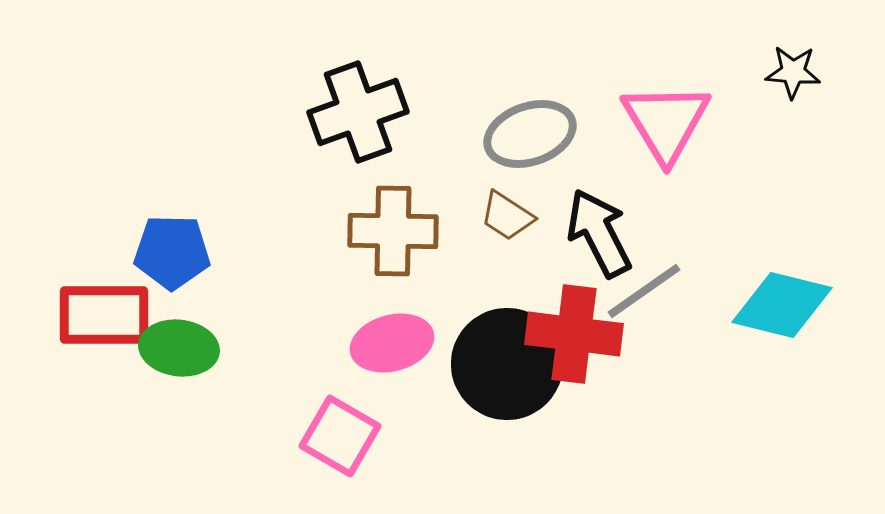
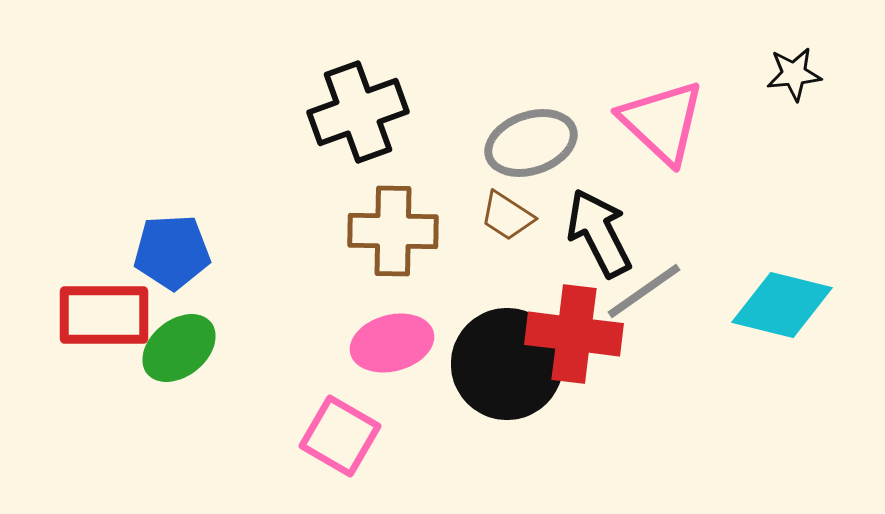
black star: moved 1 px right, 2 px down; rotated 10 degrees counterclockwise
pink triangle: moved 4 px left; rotated 16 degrees counterclockwise
gray ellipse: moved 1 px right, 9 px down
blue pentagon: rotated 4 degrees counterclockwise
green ellipse: rotated 46 degrees counterclockwise
